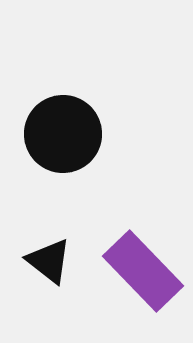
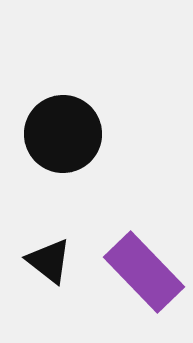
purple rectangle: moved 1 px right, 1 px down
